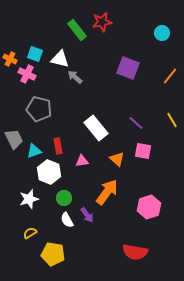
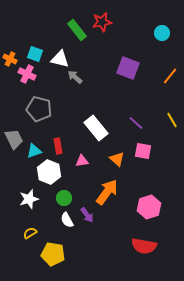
red semicircle: moved 9 px right, 6 px up
